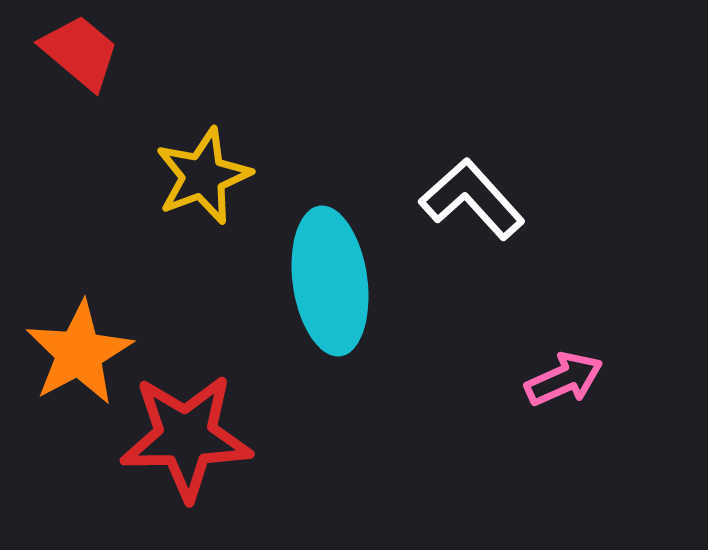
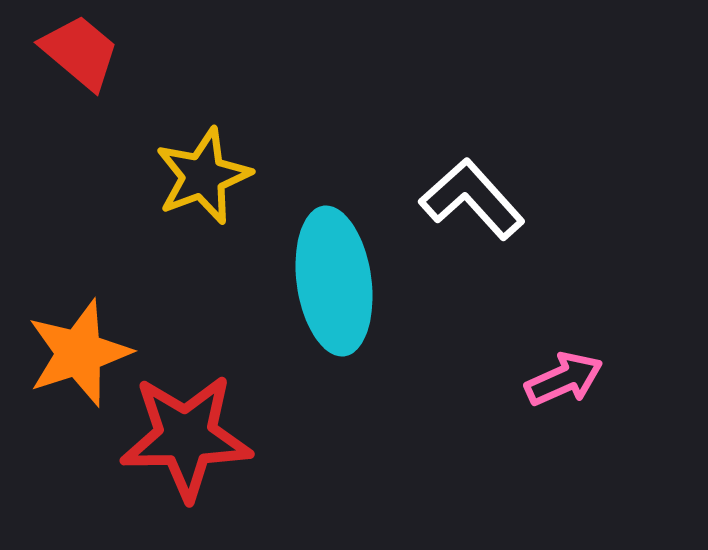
cyan ellipse: moved 4 px right
orange star: rotated 10 degrees clockwise
